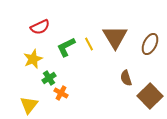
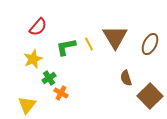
red semicircle: moved 2 px left; rotated 24 degrees counterclockwise
green L-shape: rotated 15 degrees clockwise
yellow triangle: moved 2 px left
